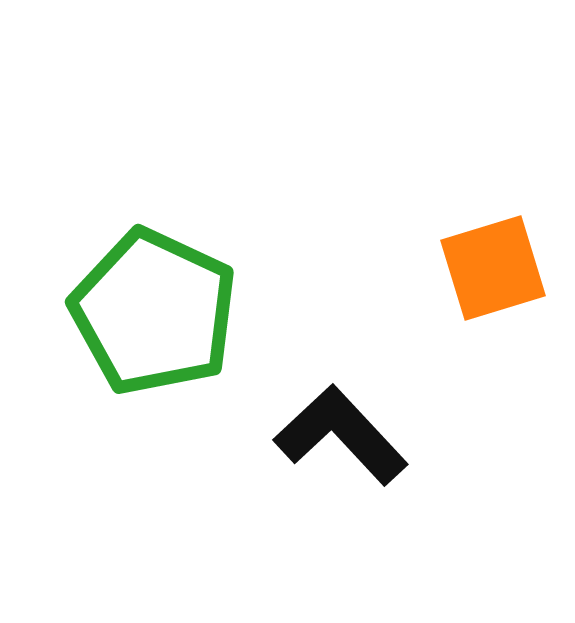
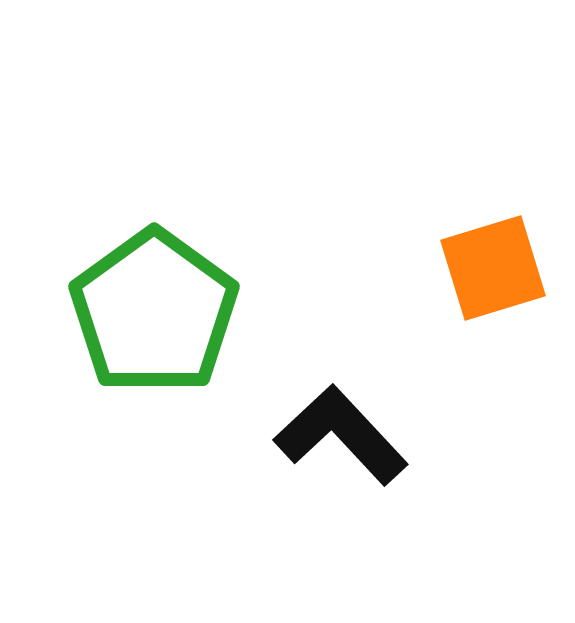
green pentagon: rotated 11 degrees clockwise
